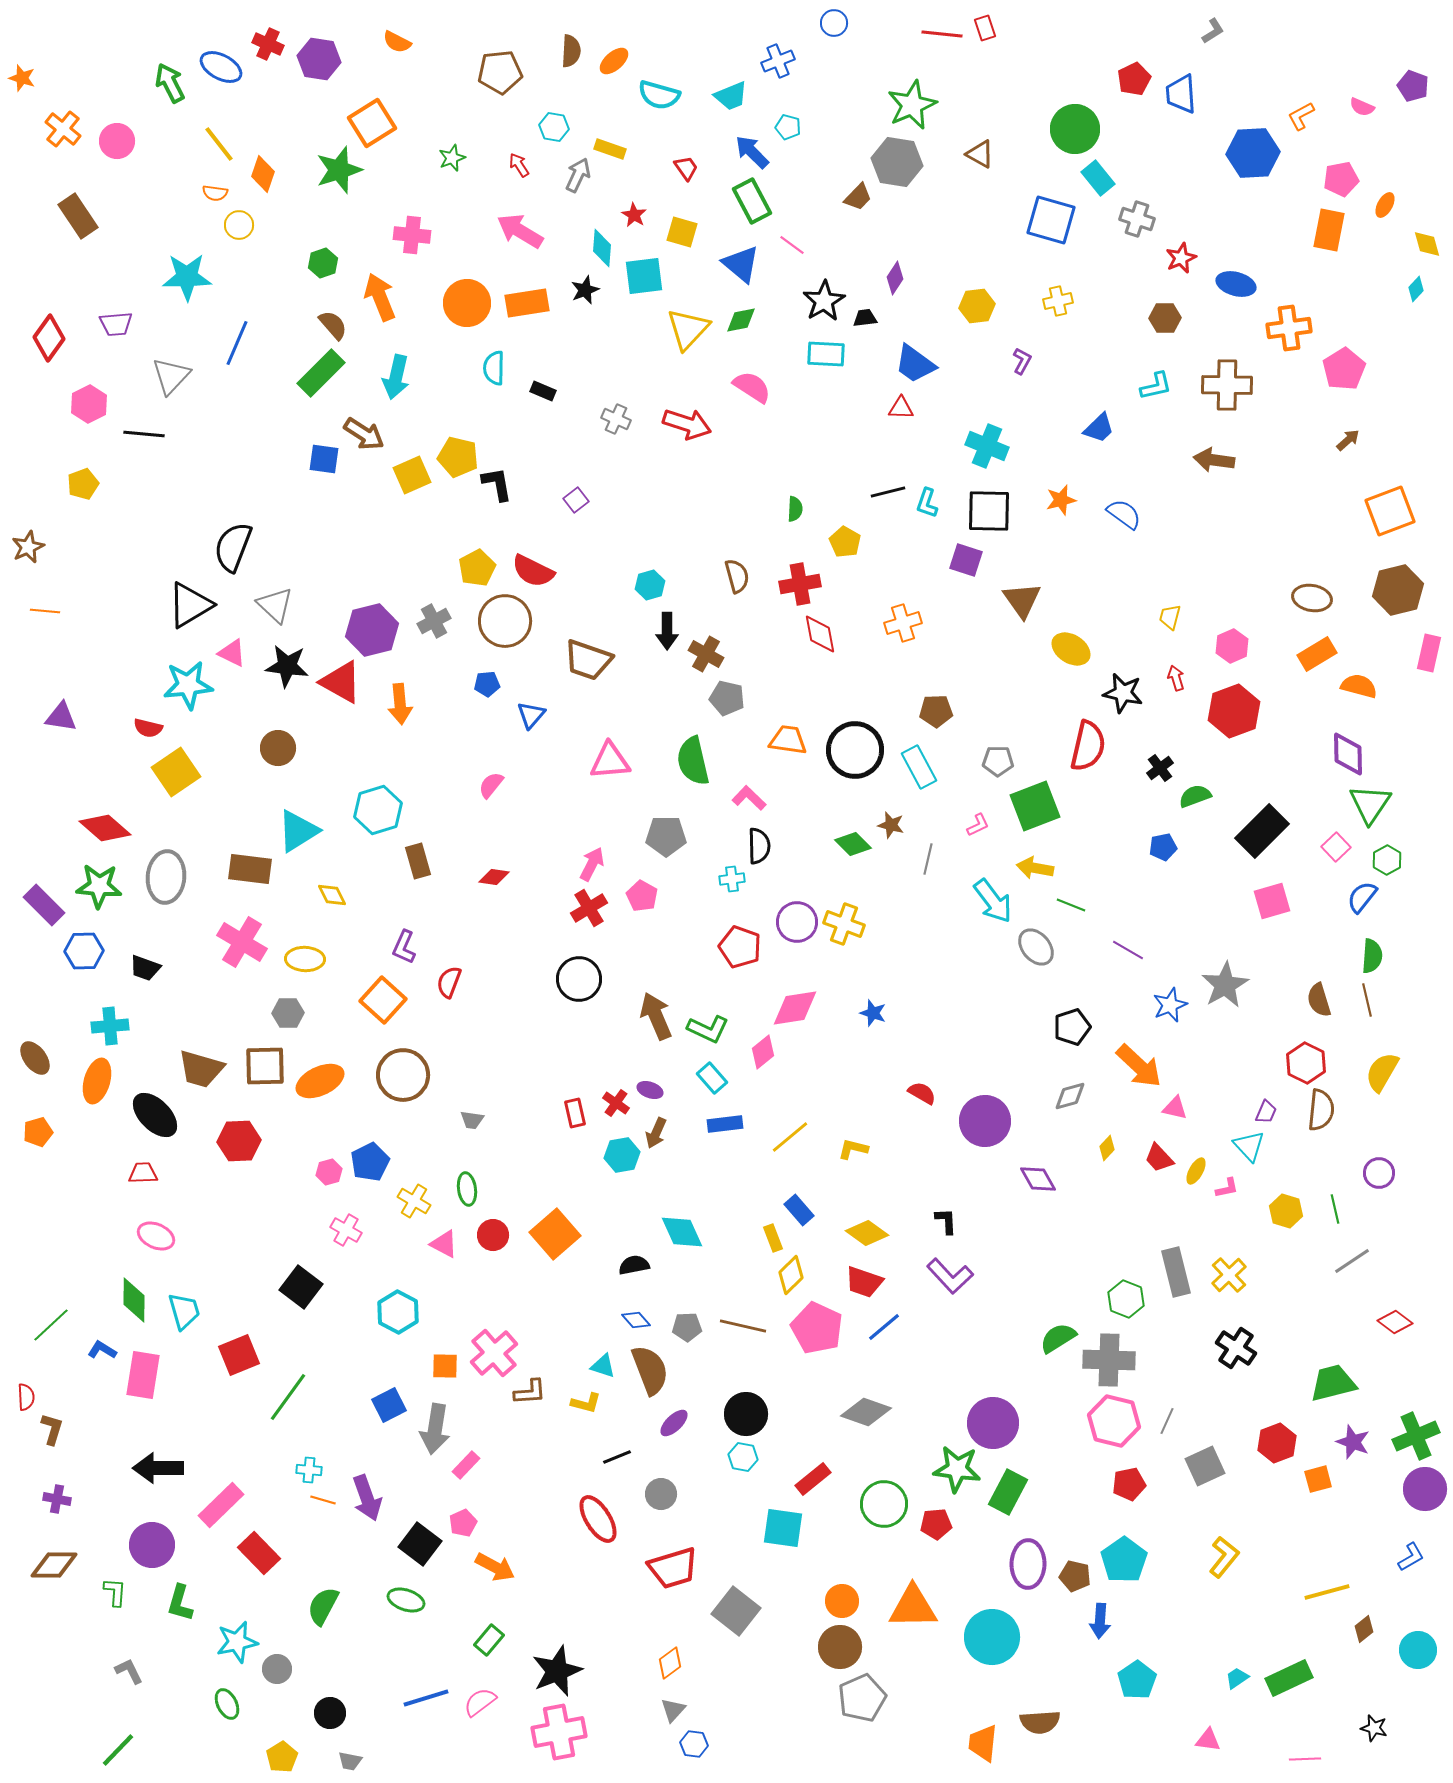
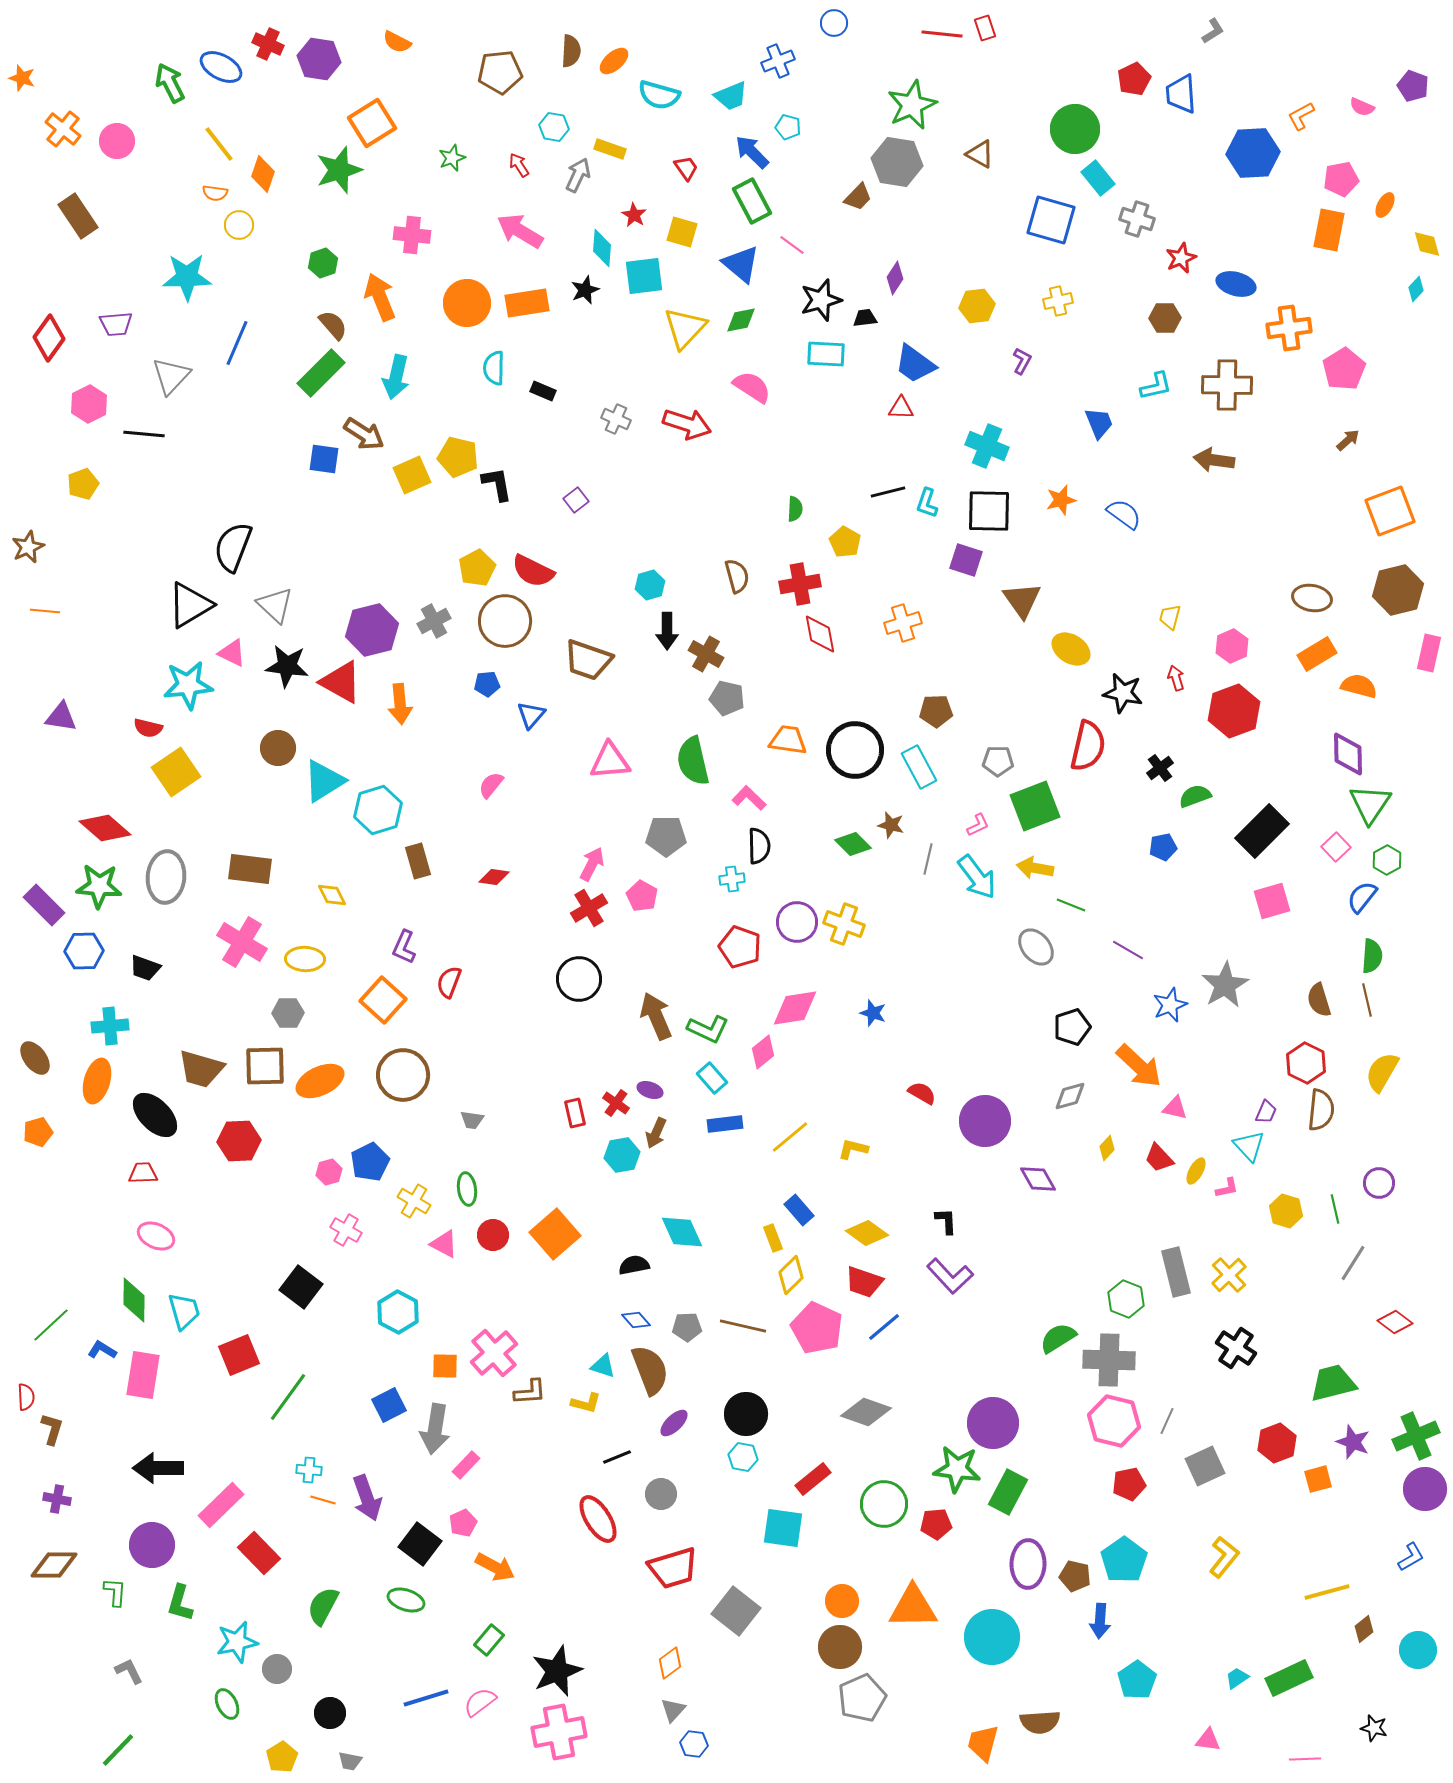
black star at (824, 301): moved 3 px left, 1 px up; rotated 15 degrees clockwise
yellow triangle at (688, 329): moved 3 px left, 1 px up
blue trapezoid at (1099, 428): moved 5 px up; rotated 68 degrees counterclockwise
cyan triangle at (298, 831): moved 26 px right, 50 px up
cyan arrow at (993, 901): moved 16 px left, 24 px up
purple circle at (1379, 1173): moved 10 px down
gray line at (1352, 1261): moved 1 px right, 2 px down; rotated 24 degrees counterclockwise
orange trapezoid at (983, 1743): rotated 9 degrees clockwise
